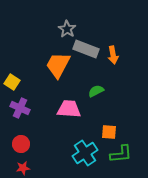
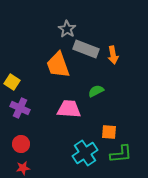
orange trapezoid: rotated 48 degrees counterclockwise
